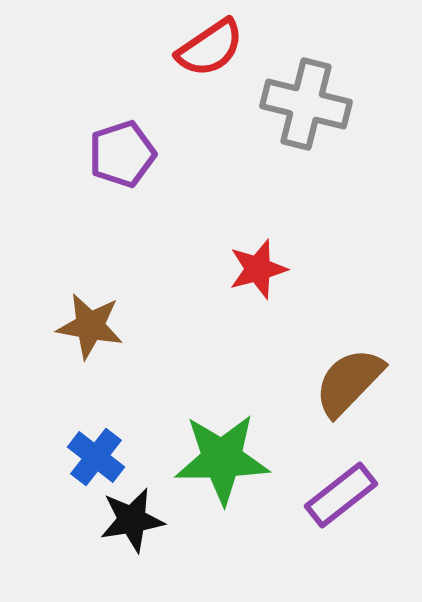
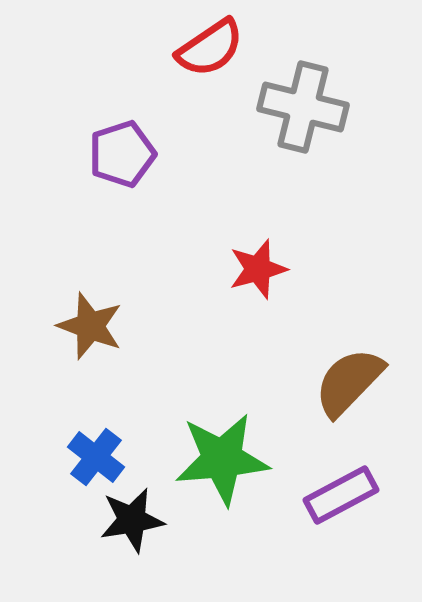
gray cross: moved 3 px left, 3 px down
brown star: rotated 10 degrees clockwise
green star: rotated 4 degrees counterclockwise
purple rectangle: rotated 10 degrees clockwise
